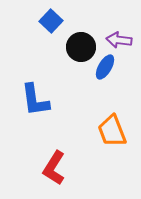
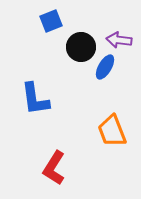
blue square: rotated 25 degrees clockwise
blue L-shape: moved 1 px up
